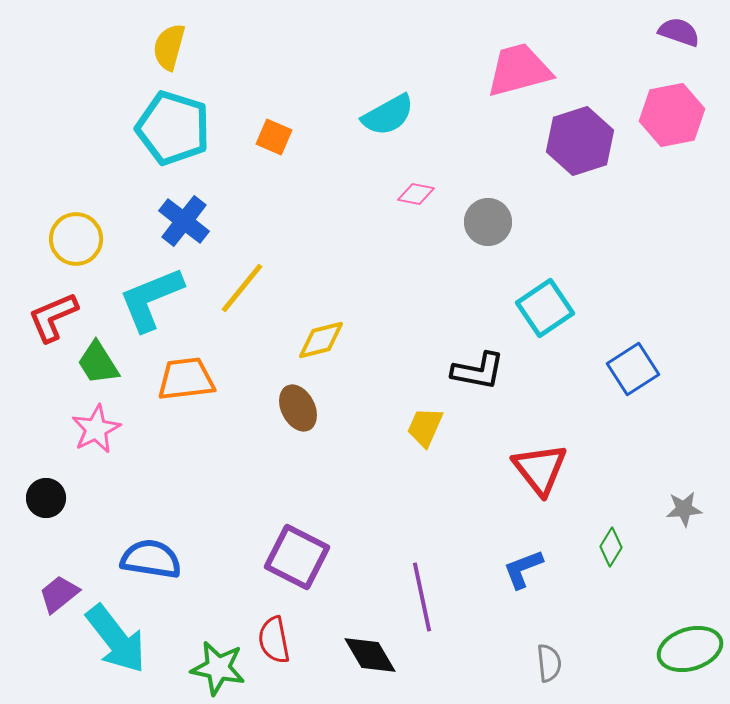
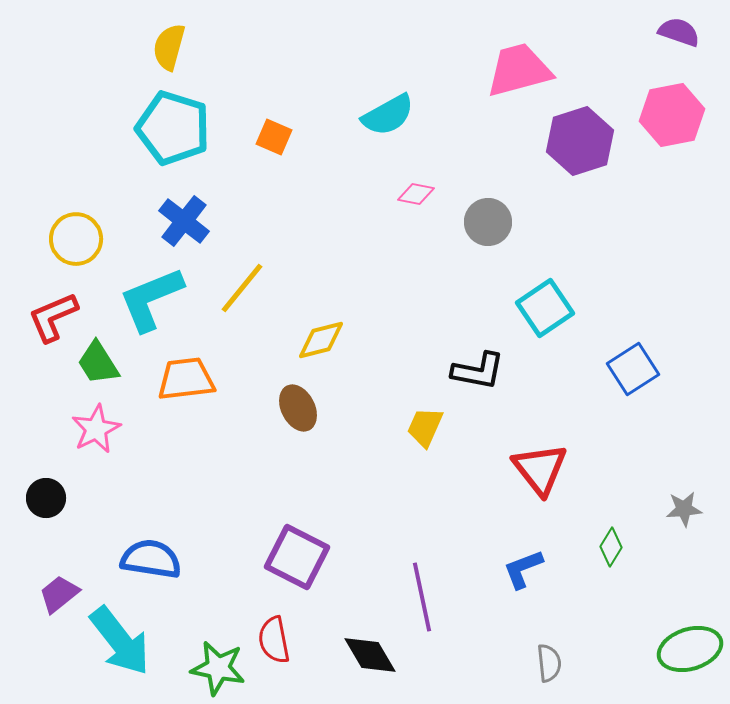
cyan arrow: moved 4 px right, 2 px down
